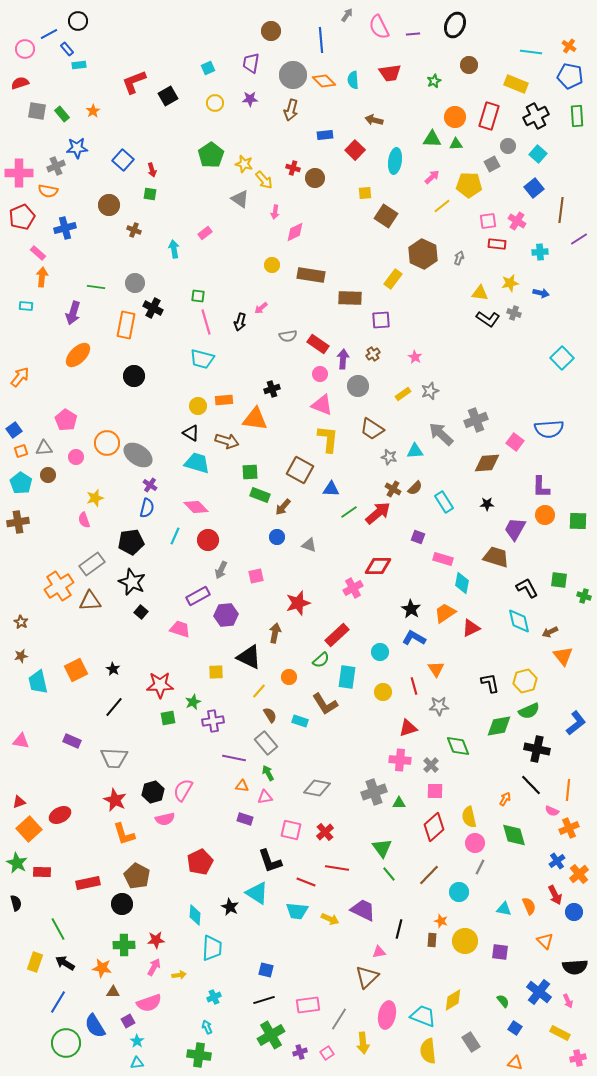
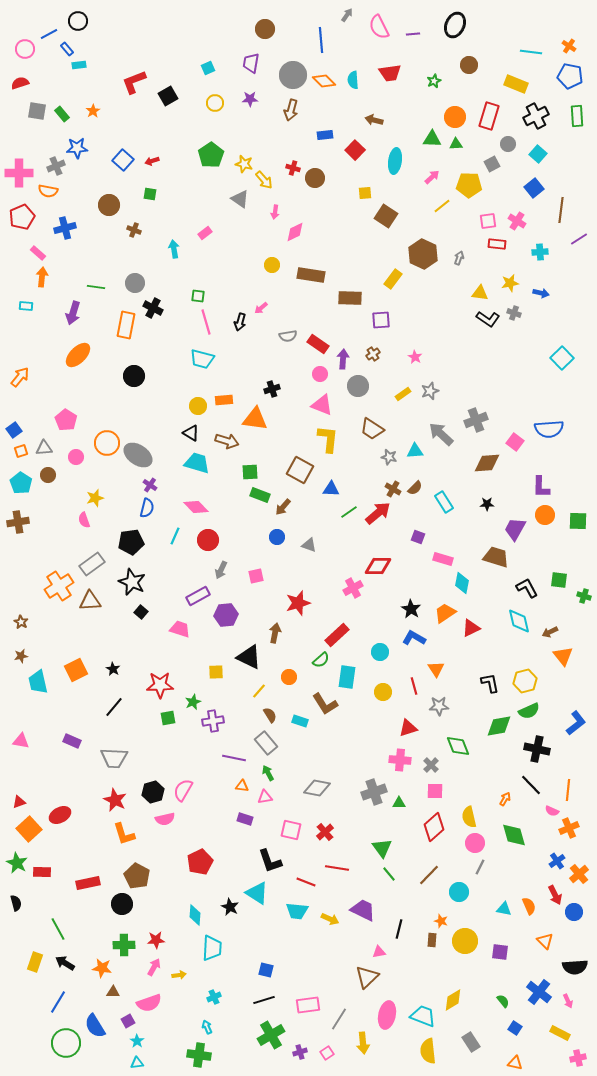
brown circle at (271, 31): moved 6 px left, 2 px up
gray circle at (508, 146): moved 2 px up
red arrow at (152, 170): moved 9 px up; rotated 88 degrees clockwise
